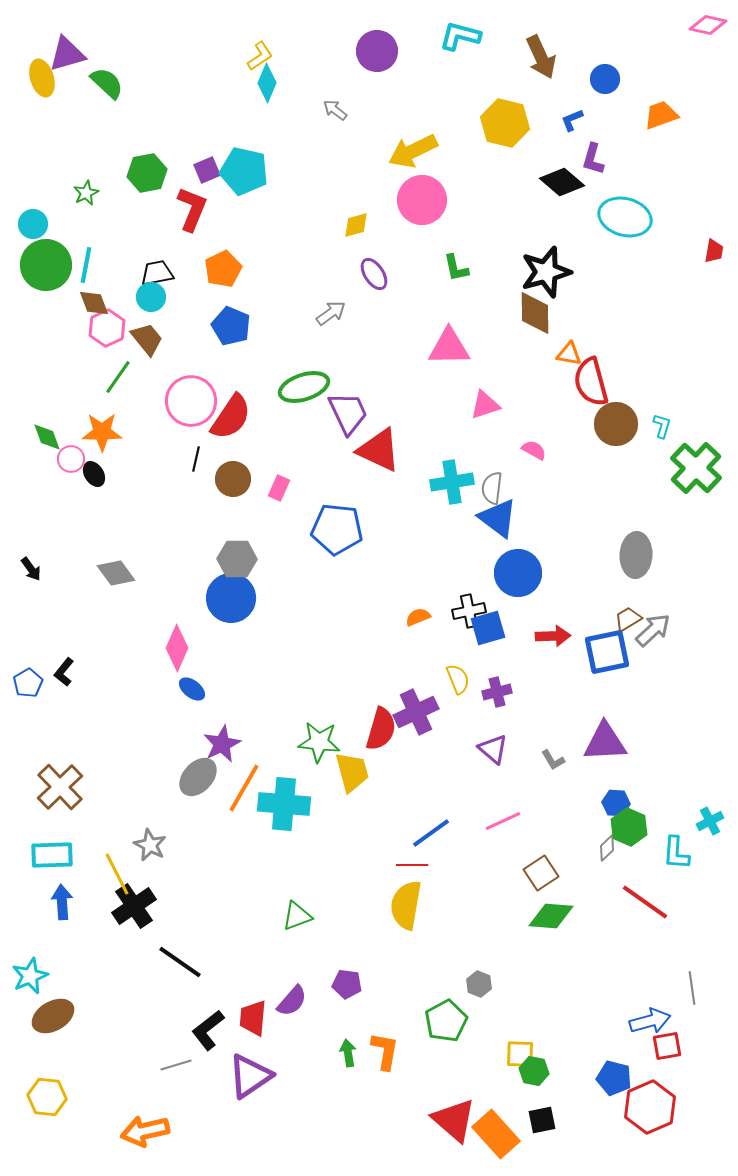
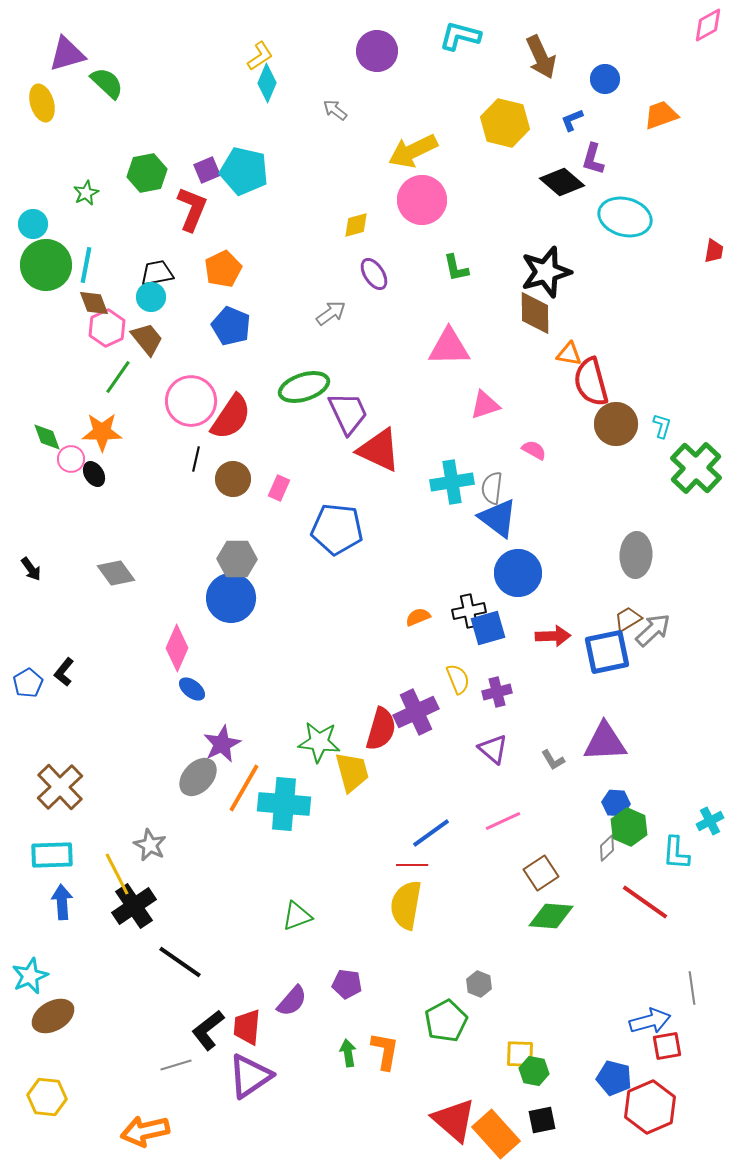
pink diamond at (708, 25): rotated 42 degrees counterclockwise
yellow ellipse at (42, 78): moved 25 px down
red trapezoid at (253, 1018): moved 6 px left, 9 px down
